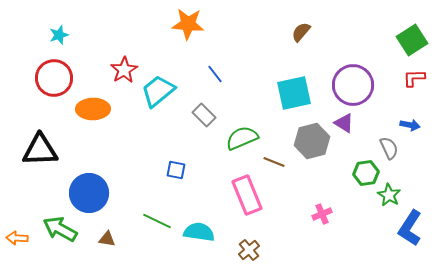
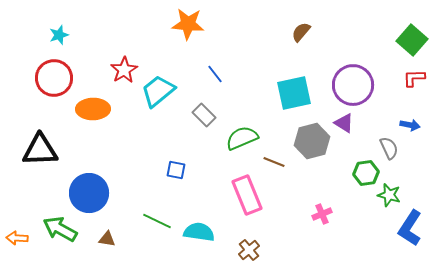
green square: rotated 16 degrees counterclockwise
green star: rotated 15 degrees counterclockwise
